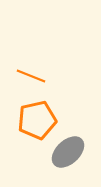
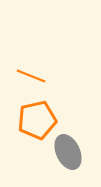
gray ellipse: rotated 72 degrees counterclockwise
